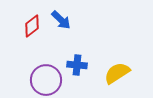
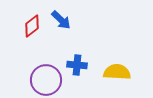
yellow semicircle: moved 1 px up; rotated 36 degrees clockwise
